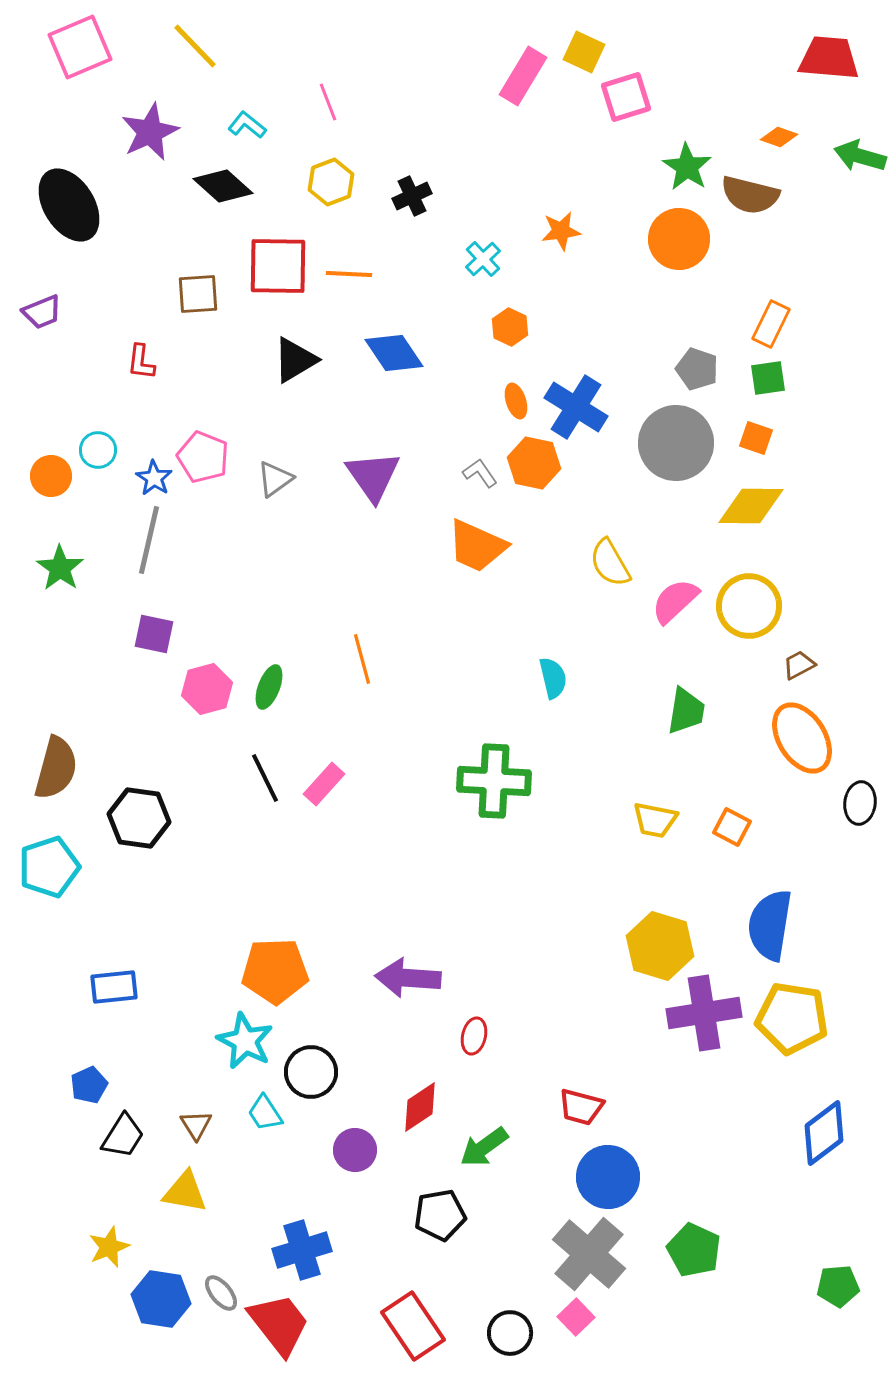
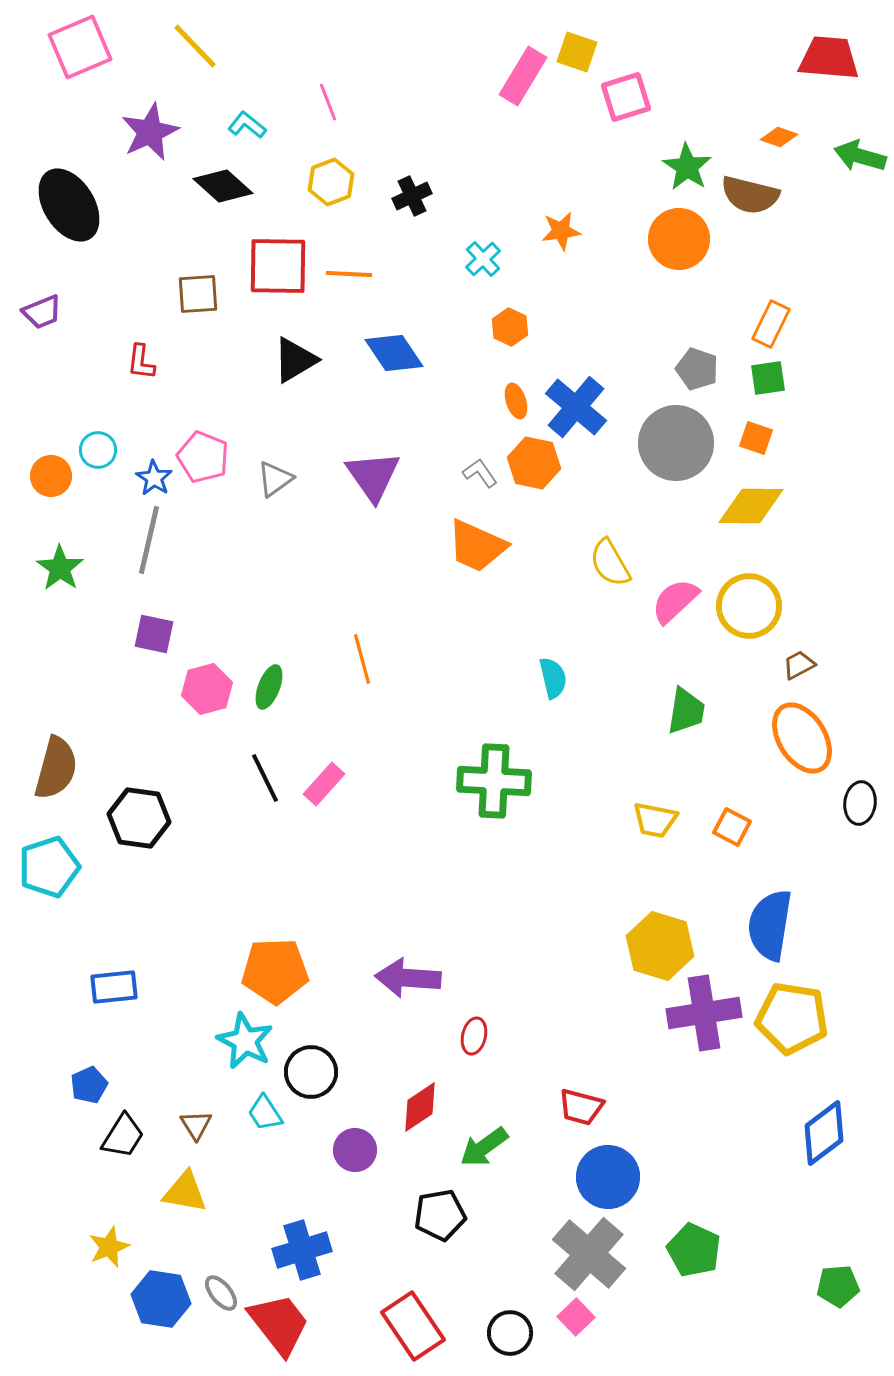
yellow square at (584, 52): moved 7 px left; rotated 6 degrees counterclockwise
blue cross at (576, 407): rotated 8 degrees clockwise
